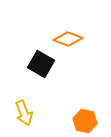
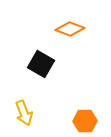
orange diamond: moved 2 px right, 10 px up
orange hexagon: rotated 15 degrees counterclockwise
